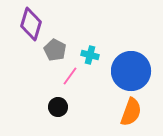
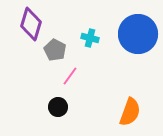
cyan cross: moved 17 px up
blue circle: moved 7 px right, 37 px up
orange semicircle: moved 1 px left
